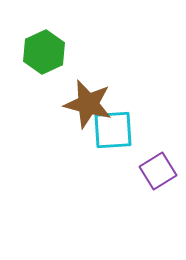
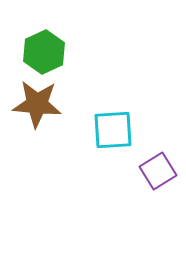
brown star: moved 51 px left; rotated 9 degrees counterclockwise
